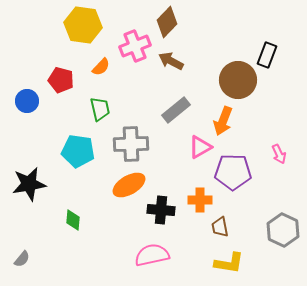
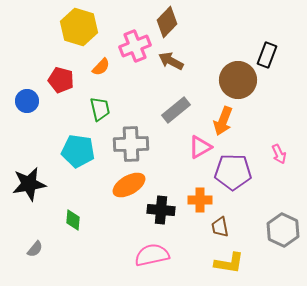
yellow hexagon: moved 4 px left, 2 px down; rotated 9 degrees clockwise
gray semicircle: moved 13 px right, 10 px up
